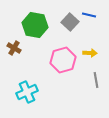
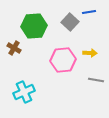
blue line: moved 3 px up; rotated 24 degrees counterclockwise
green hexagon: moved 1 px left, 1 px down; rotated 15 degrees counterclockwise
pink hexagon: rotated 10 degrees clockwise
gray line: rotated 70 degrees counterclockwise
cyan cross: moved 3 px left
